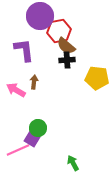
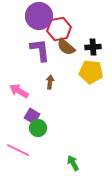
purple circle: moved 1 px left
red hexagon: moved 2 px up
brown semicircle: moved 1 px down
purple L-shape: moved 16 px right
black cross: moved 26 px right, 13 px up
yellow pentagon: moved 6 px left, 6 px up
brown arrow: moved 16 px right
pink arrow: moved 3 px right, 1 px down
purple square: moved 23 px up
pink line: rotated 50 degrees clockwise
